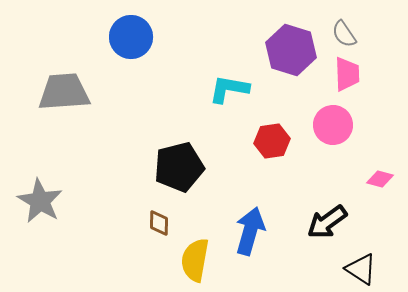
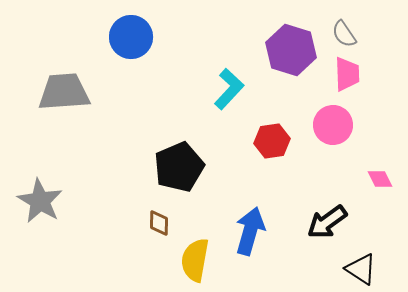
cyan L-shape: rotated 123 degrees clockwise
black pentagon: rotated 9 degrees counterclockwise
pink diamond: rotated 48 degrees clockwise
